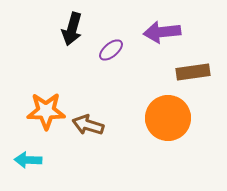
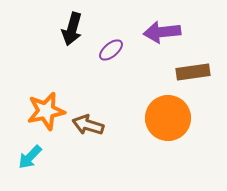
orange star: rotated 12 degrees counterclockwise
cyan arrow: moved 2 px right, 3 px up; rotated 48 degrees counterclockwise
